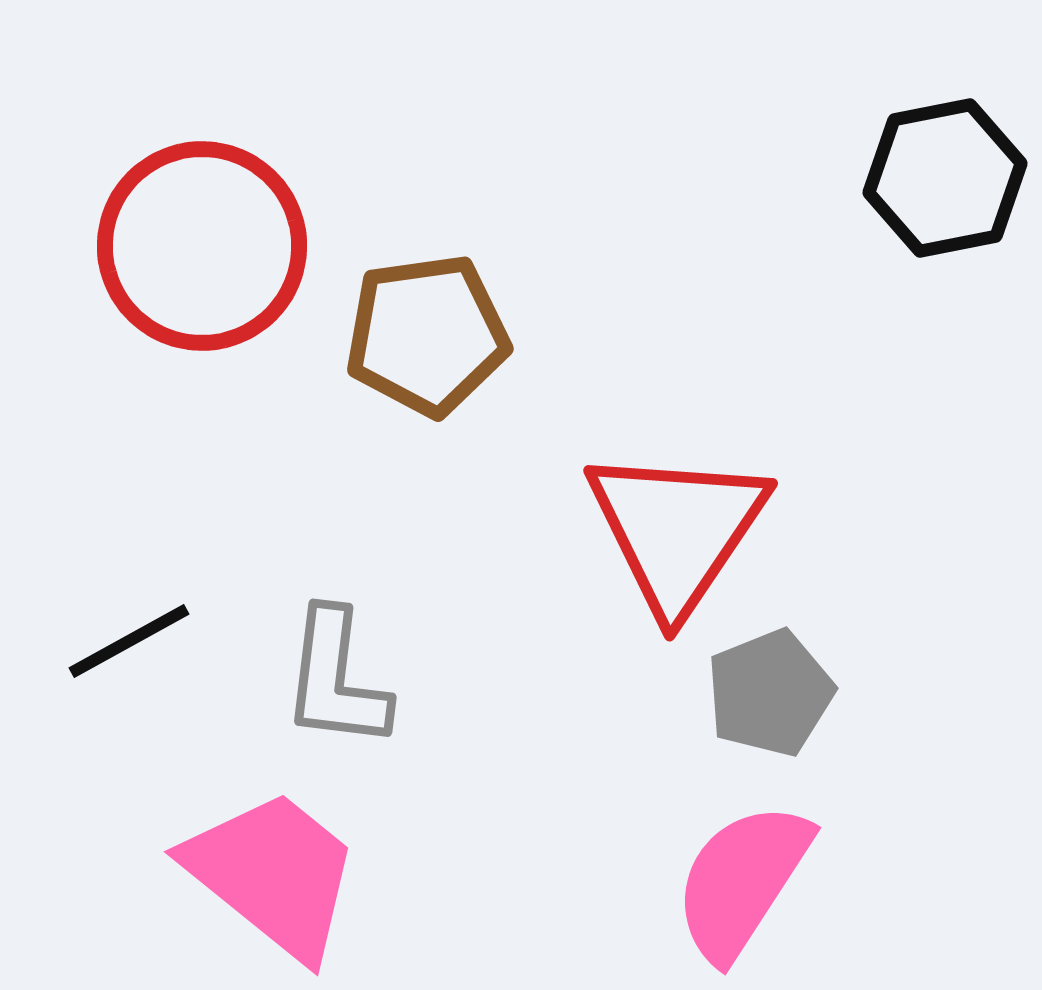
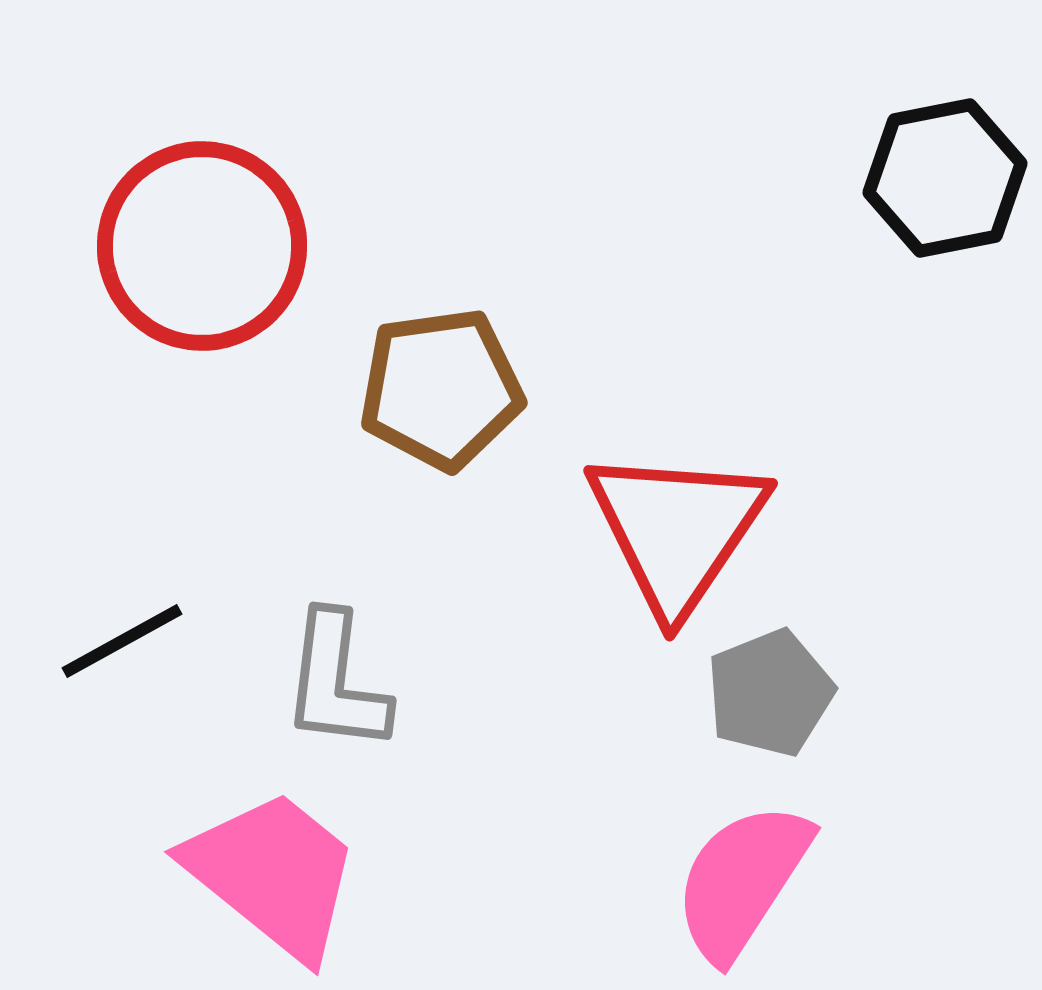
brown pentagon: moved 14 px right, 54 px down
black line: moved 7 px left
gray L-shape: moved 3 px down
